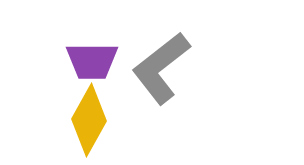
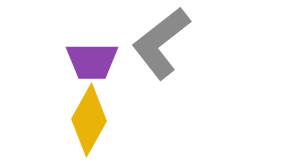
gray L-shape: moved 25 px up
